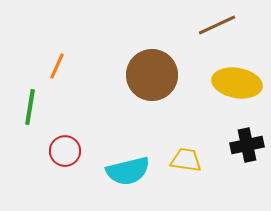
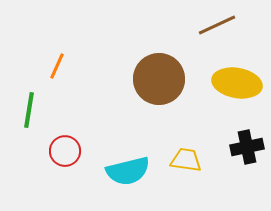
brown circle: moved 7 px right, 4 px down
green line: moved 1 px left, 3 px down
black cross: moved 2 px down
